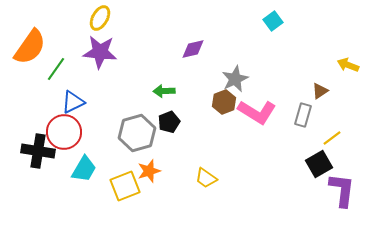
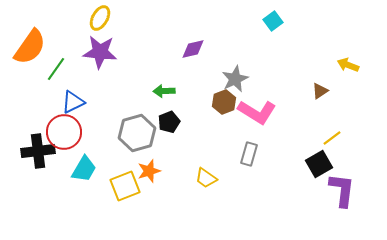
gray rectangle: moved 54 px left, 39 px down
black cross: rotated 16 degrees counterclockwise
